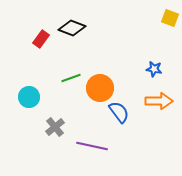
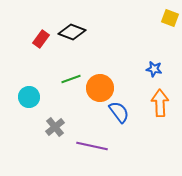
black diamond: moved 4 px down
green line: moved 1 px down
orange arrow: moved 1 px right, 2 px down; rotated 92 degrees counterclockwise
